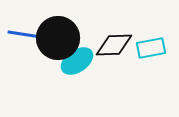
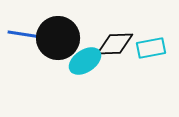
black diamond: moved 1 px right, 1 px up
cyan ellipse: moved 8 px right
